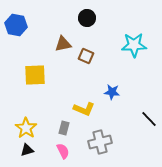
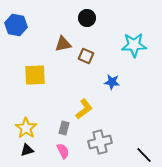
blue star: moved 10 px up
yellow L-shape: rotated 60 degrees counterclockwise
black line: moved 5 px left, 36 px down
